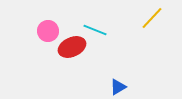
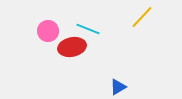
yellow line: moved 10 px left, 1 px up
cyan line: moved 7 px left, 1 px up
red ellipse: rotated 12 degrees clockwise
